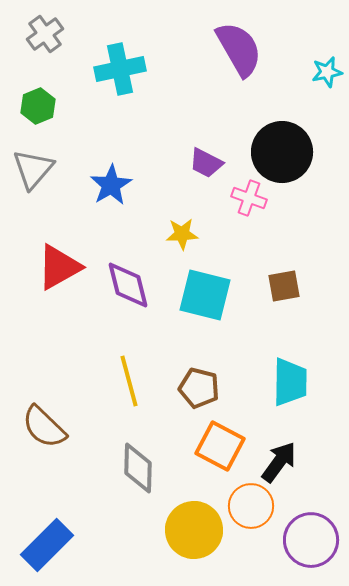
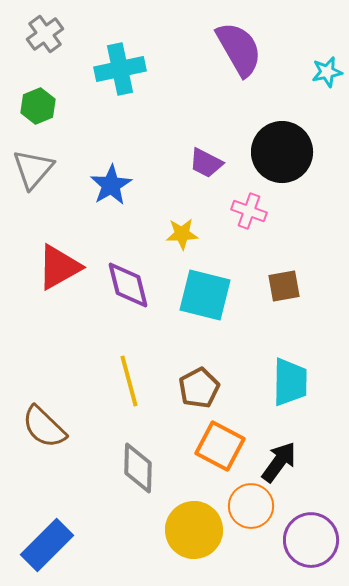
pink cross: moved 13 px down
brown pentagon: rotated 30 degrees clockwise
